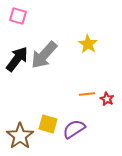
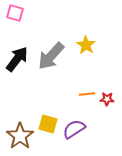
pink square: moved 3 px left, 3 px up
yellow star: moved 2 px left, 1 px down
gray arrow: moved 7 px right, 1 px down
red star: rotated 24 degrees counterclockwise
